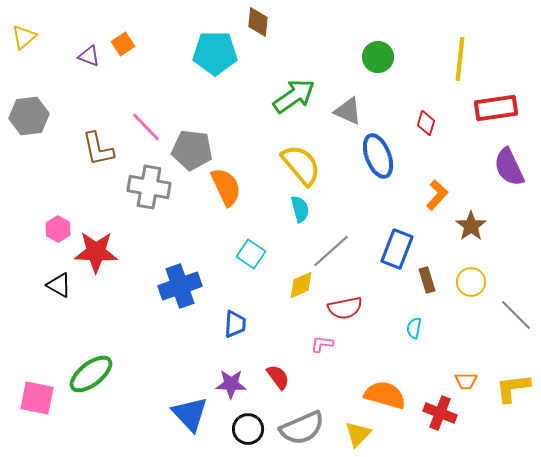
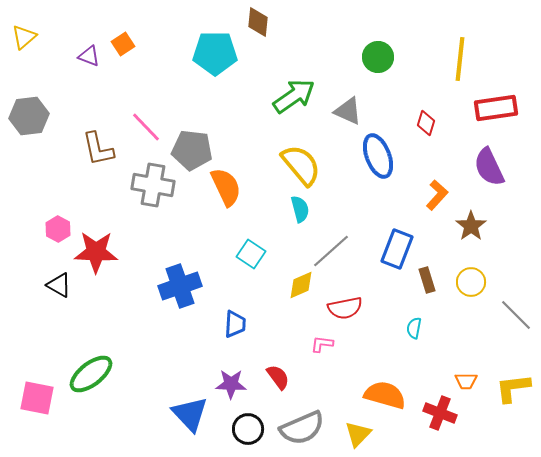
purple semicircle at (509, 167): moved 20 px left
gray cross at (149, 187): moved 4 px right, 2 px up
